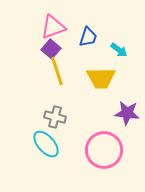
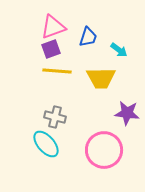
purple square: rotated 30 degrees clockwise
yellow line: rotated 68 degrees counterclockwise
